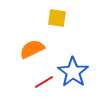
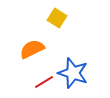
yellow square: rotated 24 degrees clockwise
blue star: moved 1 px down; rotated 16 degrees counterclockwise
